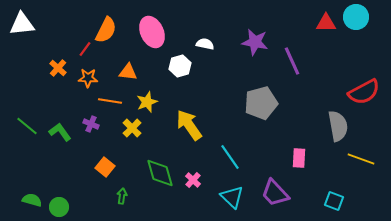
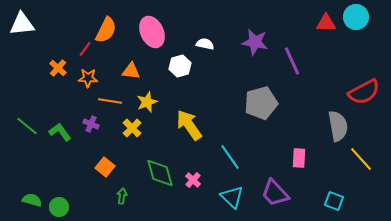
orange triangle: moved 3 px right, 1 px up
yellow line: rotated 28 degrees clockwise
